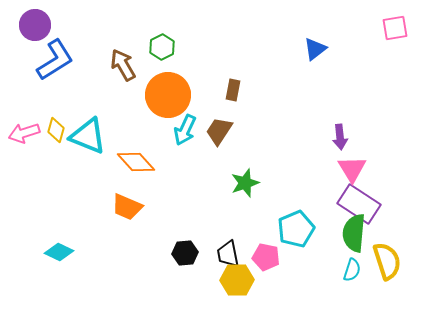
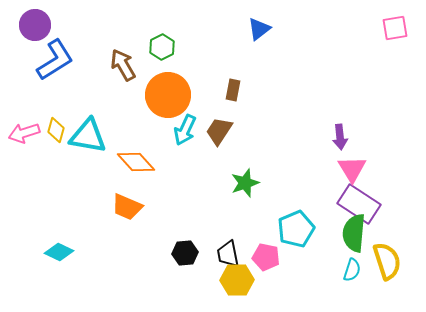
blue triangle: moved 56 px left, 20 px up
cyan triangle: rotated 12 degrees counterclockwise
